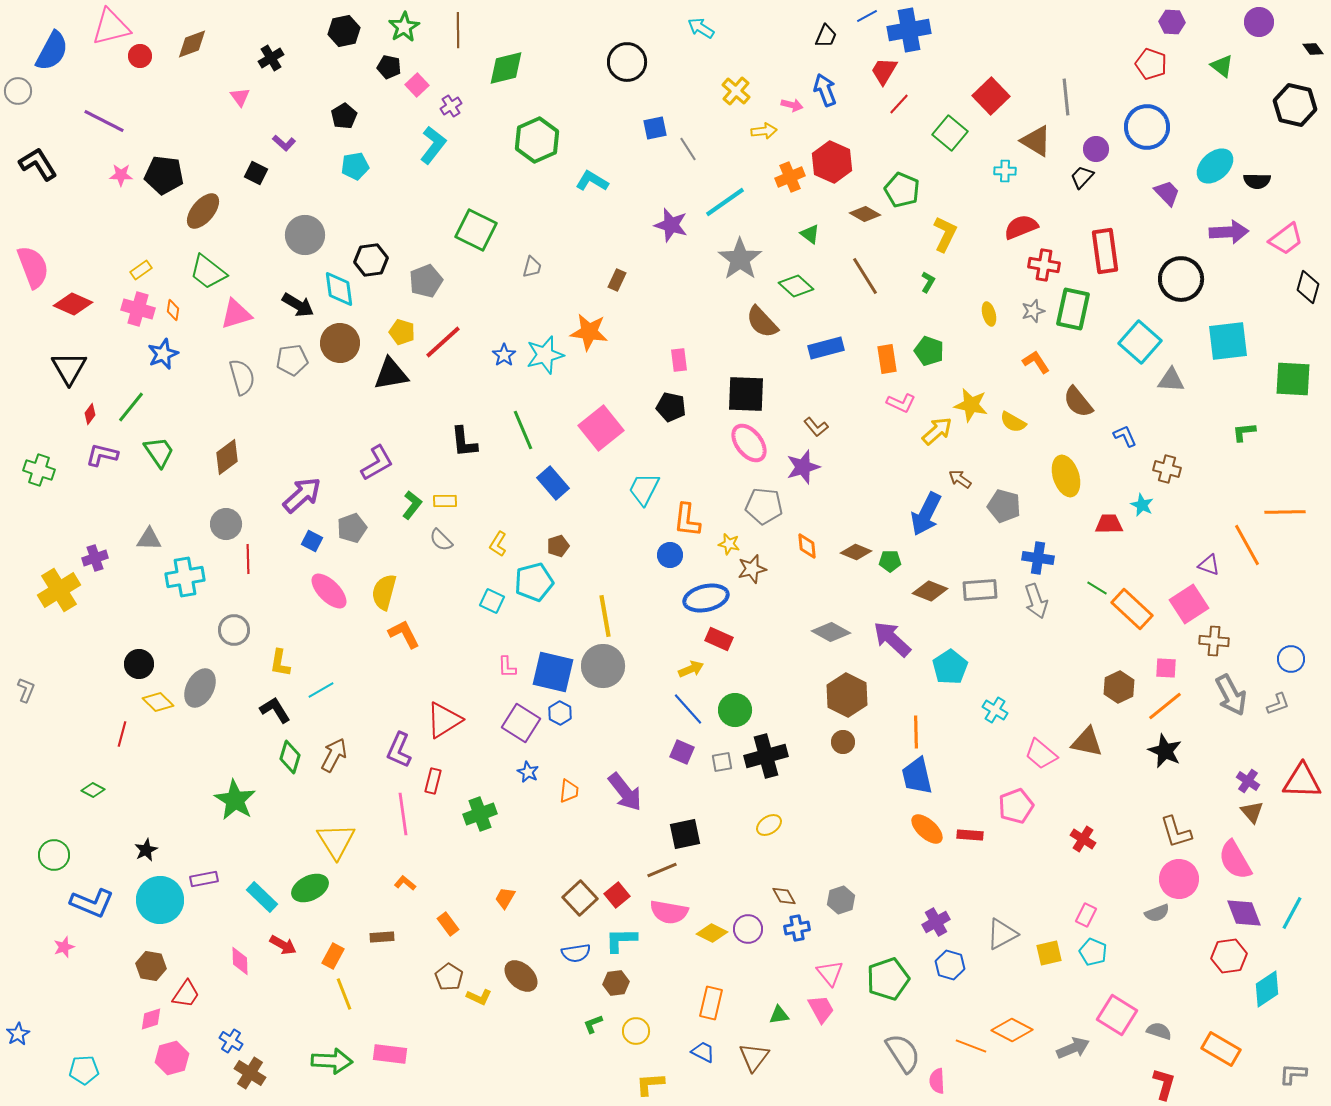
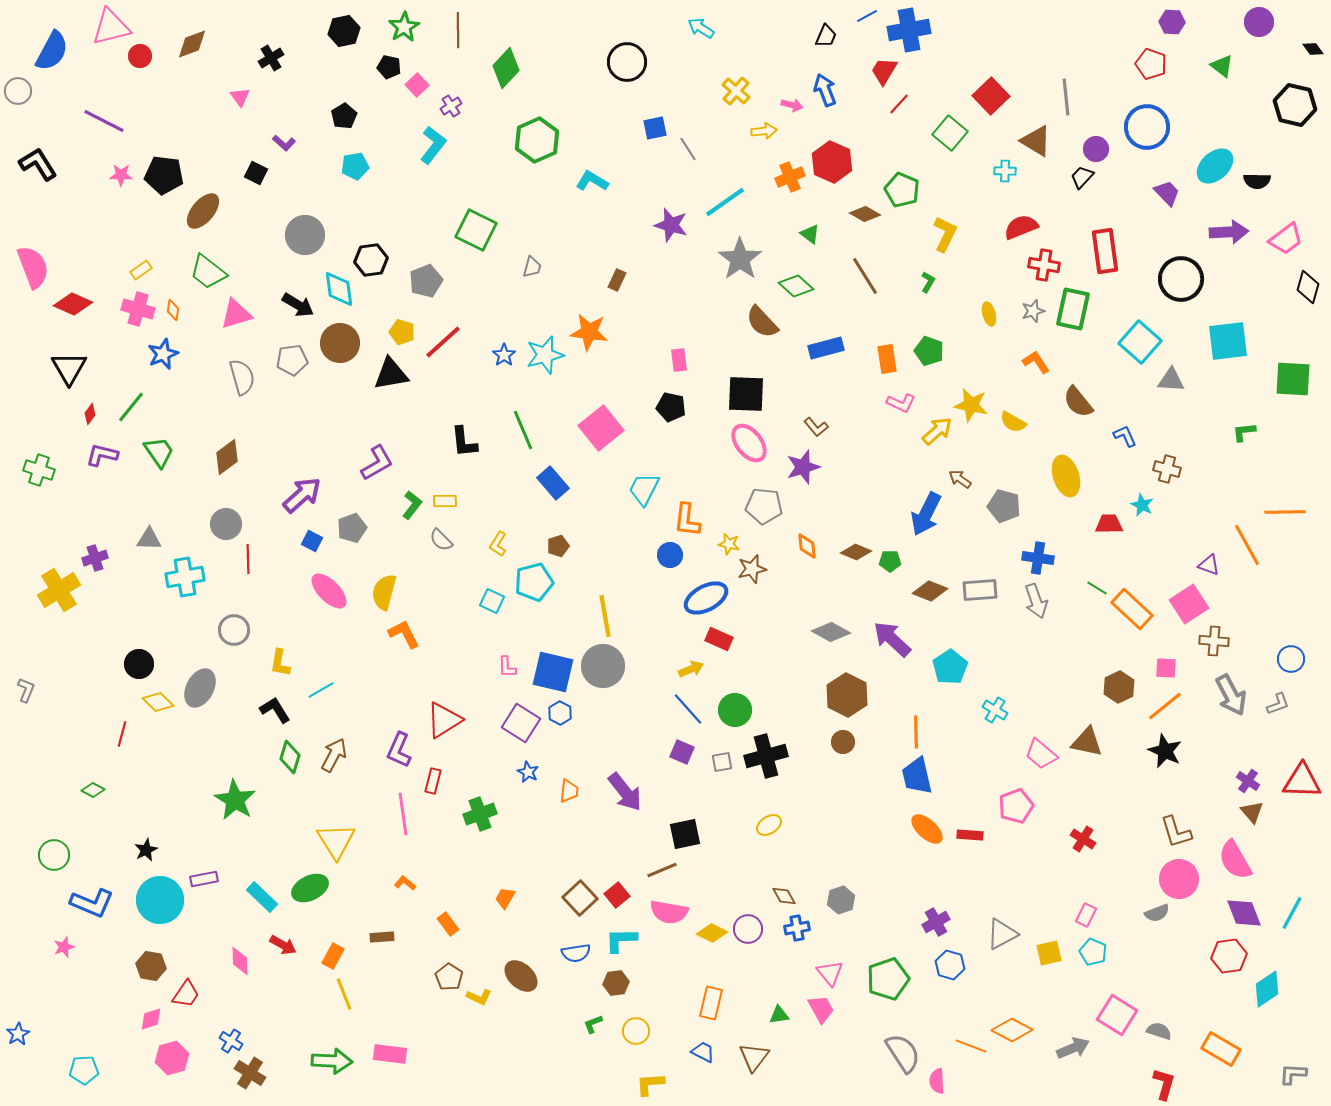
green diamond at (506, 68): rotated 33 degrees counterclockwise
blue ellipse at (706, 598): rotated 15 degrees counterclockwise
